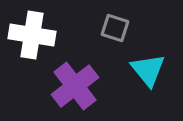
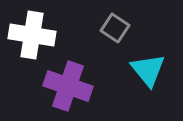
gray square: rotated 16 degrees clockwise
purple cross: moved 7 px left; rotated 33 degrees counterclockwise
